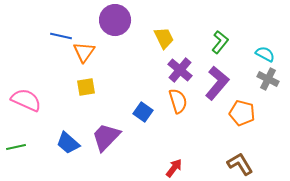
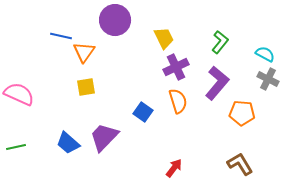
purple cross: moved 4 px left, 3 px up; rotated 25 degrees clockwise
pink semicircle: moved 7 px left, 6 px up
orange pentagon: rotated 10 degrees counterclockwise
purple trapezoid: moved 2 px left
